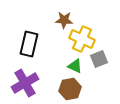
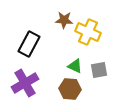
yellow cross: moved 6 px right, 7 px up
black rectangle: rotated 15 degrees clockwise
gray square: moved 11 px down; rotated 12 degrees clockwise
brown hexagon: rotated 15 degrees clockwise
